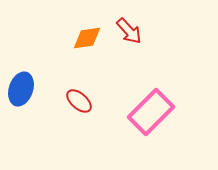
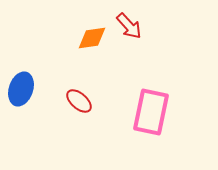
red arrow: moved 5 px up
orange diamond: moved 5 px right
pink rectangle: rotated 33 degrees counterclockwise
